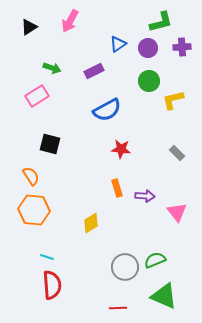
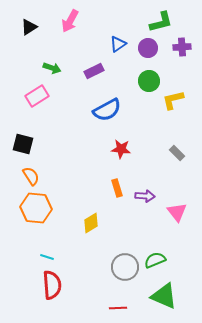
black square: moved 27 px left
orange hexagon: moved 2 px right, 2 px up
